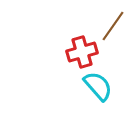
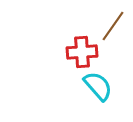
red cross: rotated 12 degrees clockwise
